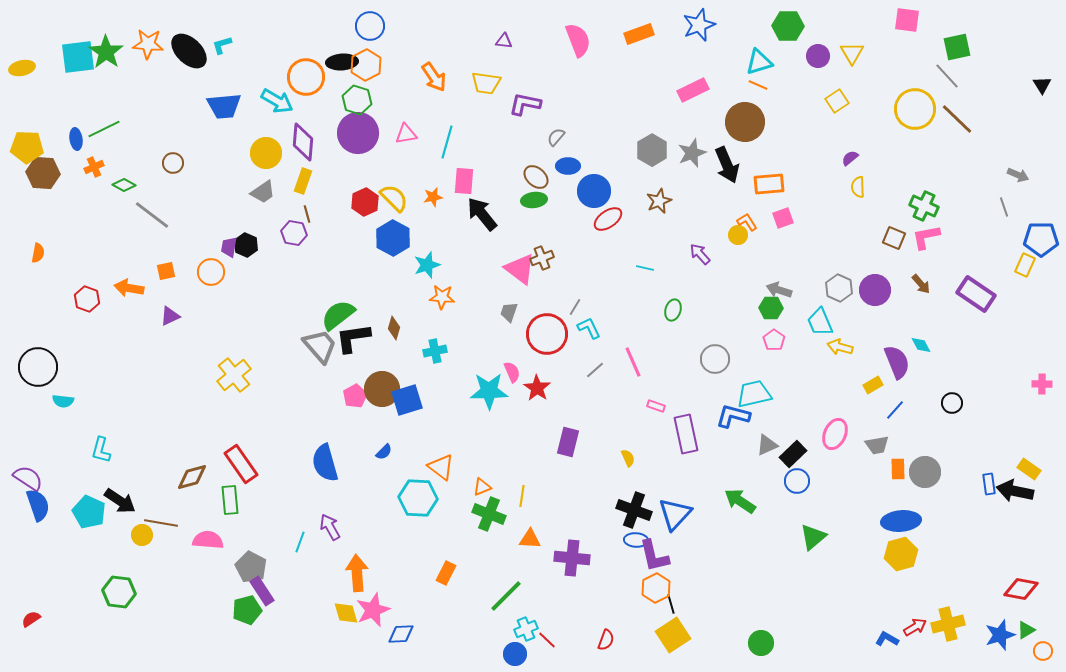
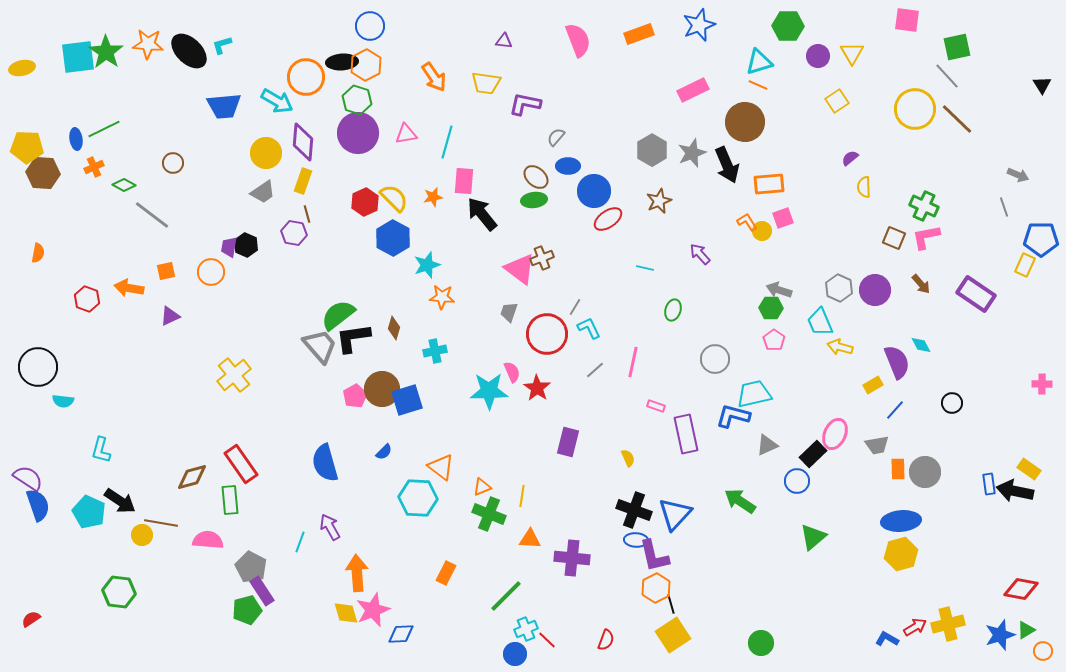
yellow semicircle at (858, 187): moved 6 px right
yellow circle at (738, 235): moved 24 px right, 4 px up
pink line at (633, 362): rotated 36 degrees clockwise
black rectangle at (793, 454): moved 20 px right
